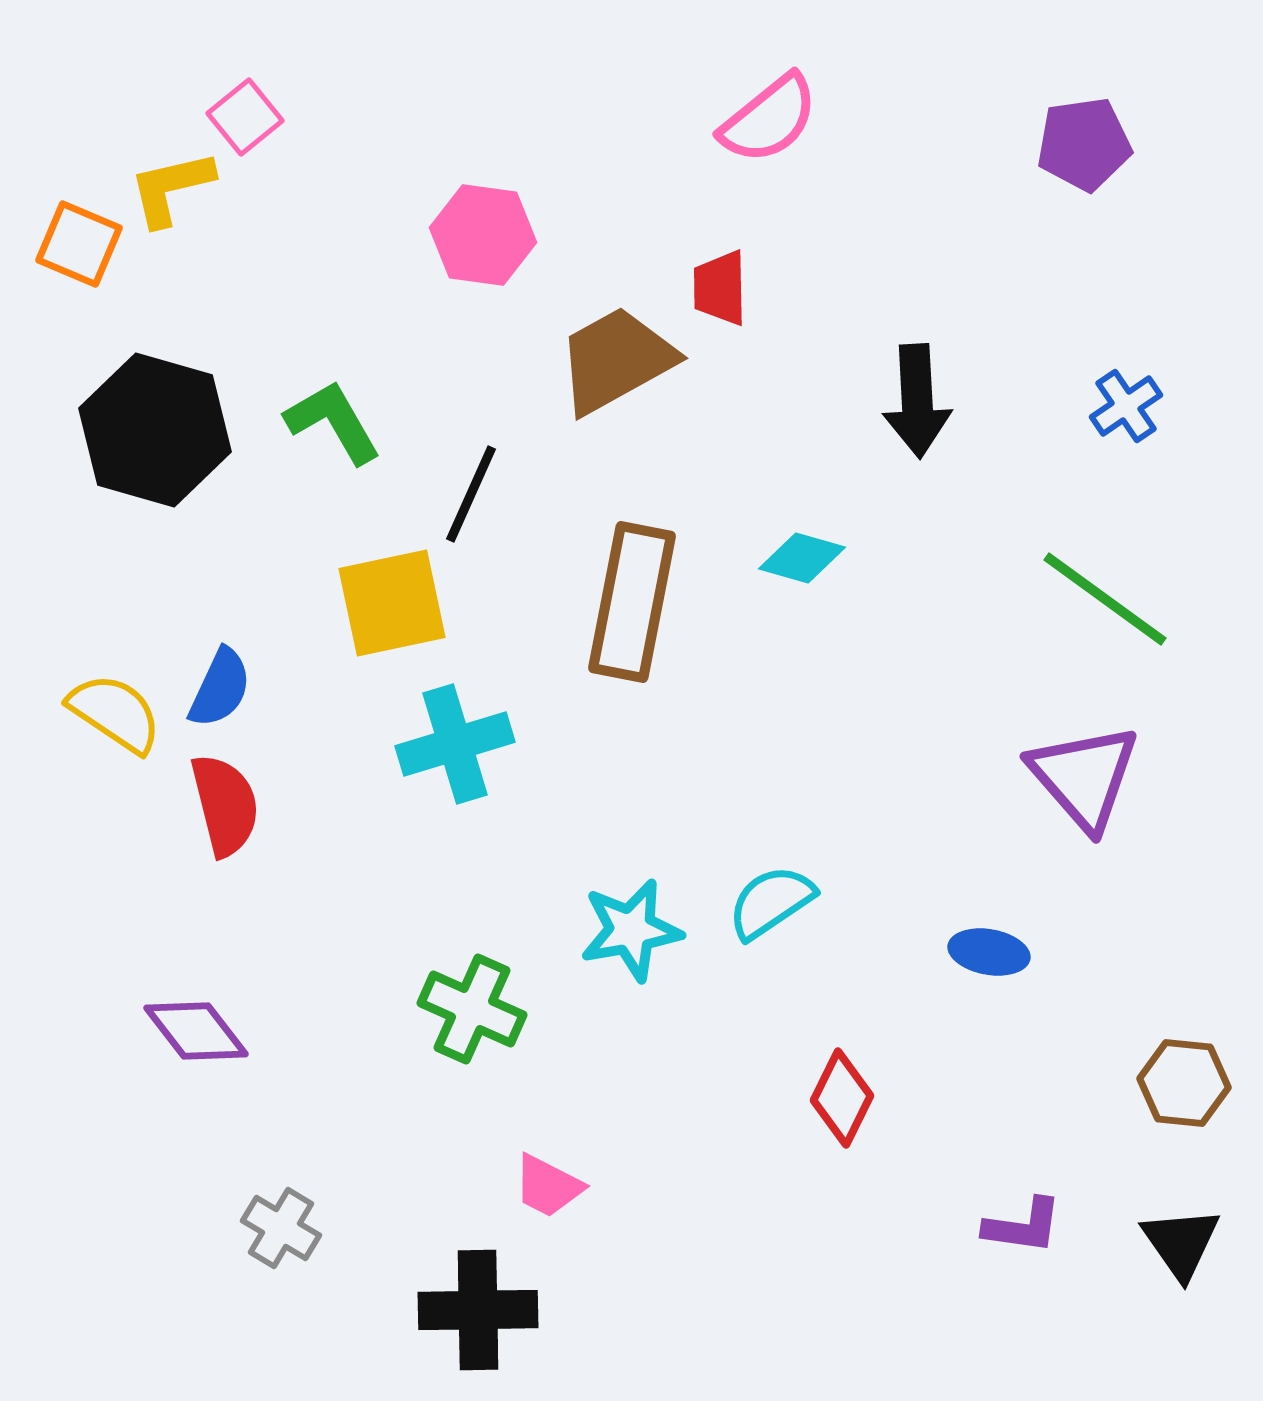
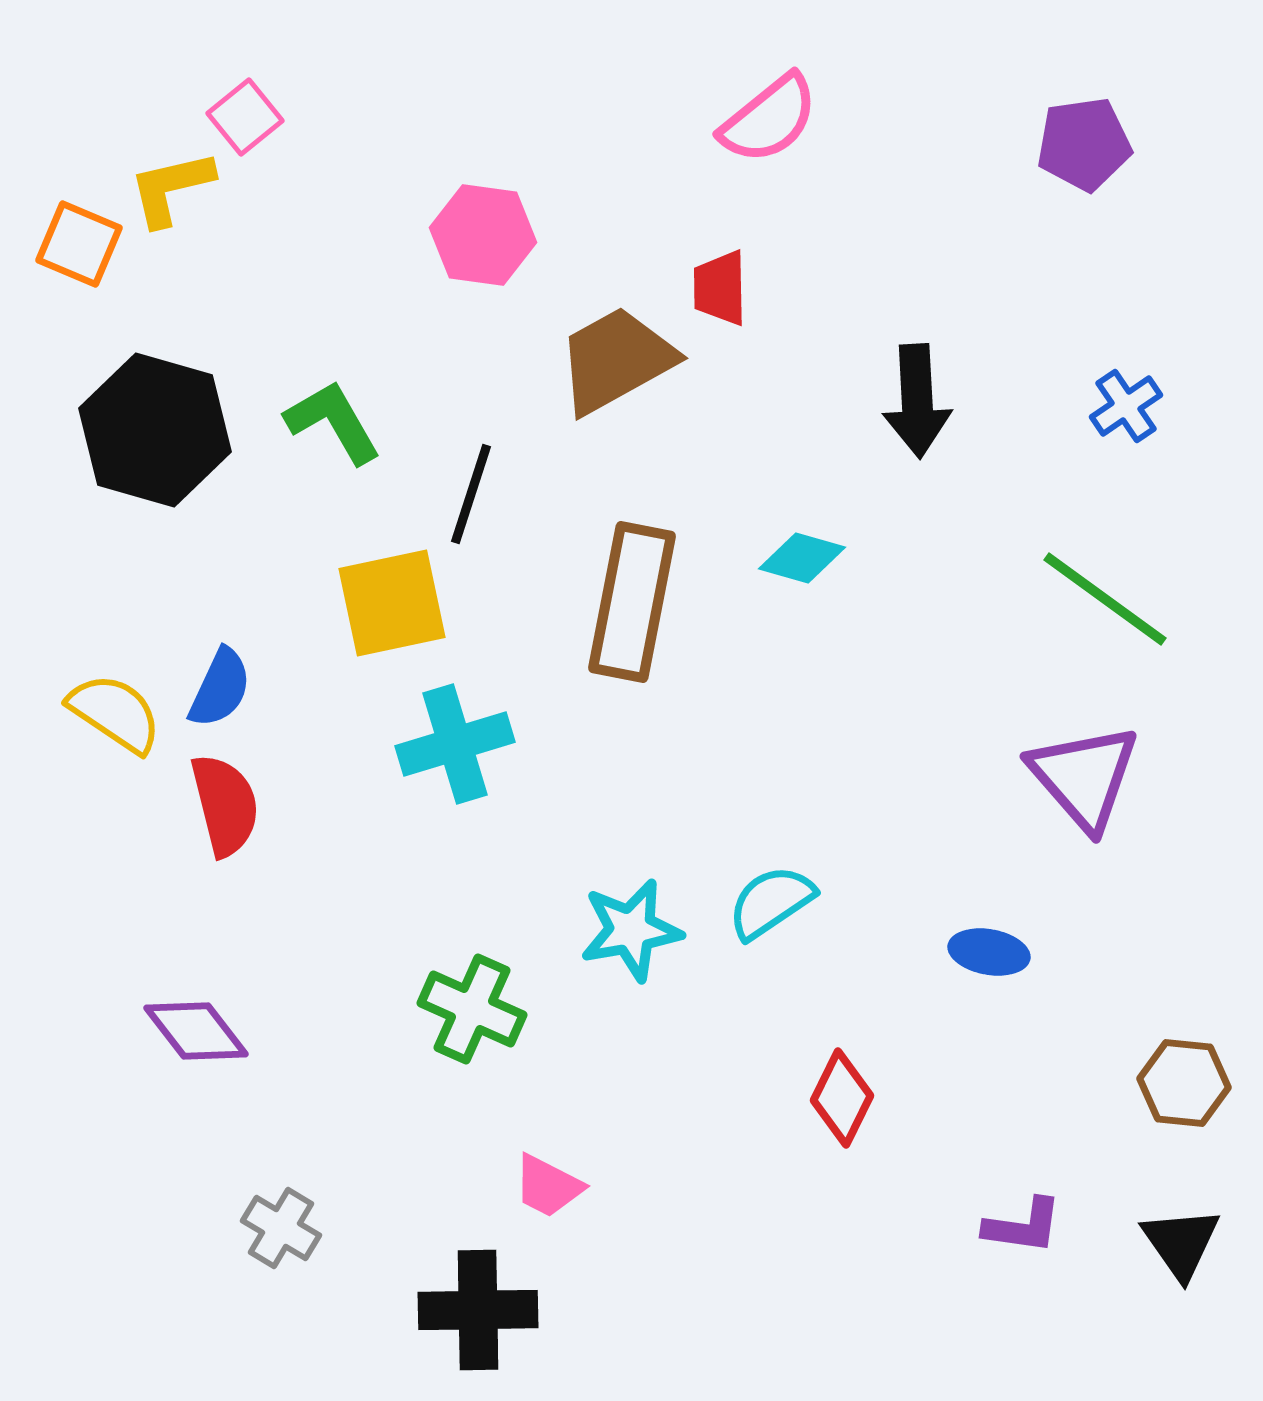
black line: rotated 6 degrees counterclockwise
